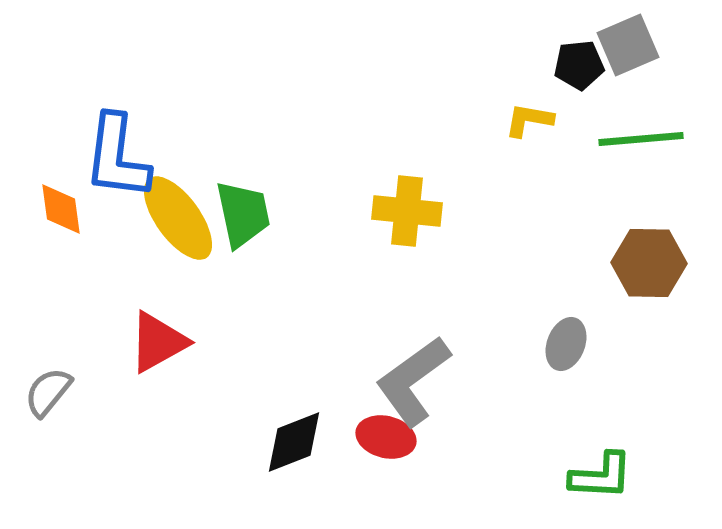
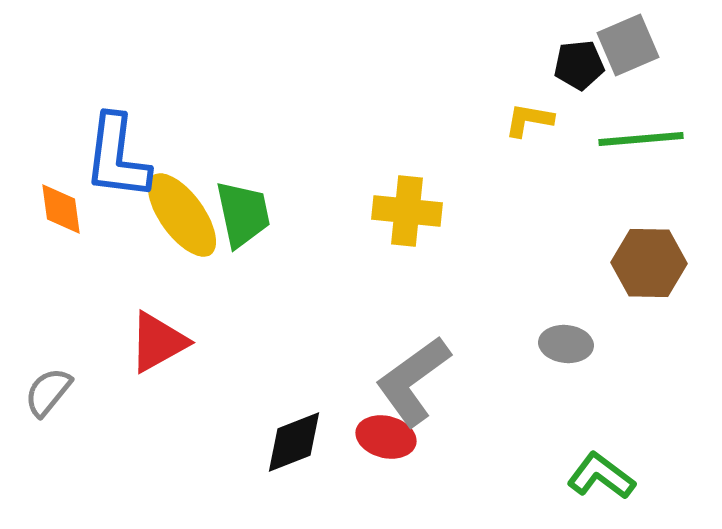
yellow ellipse: moved 4 px right, 3 px up
gray ellipse: rotated 75 degrees clockwise
green L-shape: rotated 146 degrees counterclockwise
